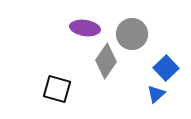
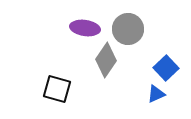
gray circle: moved 4 px left, 5 px up
gray diamond: moved 1 px up
blue triangle: rotated 18 degrees clockwise
